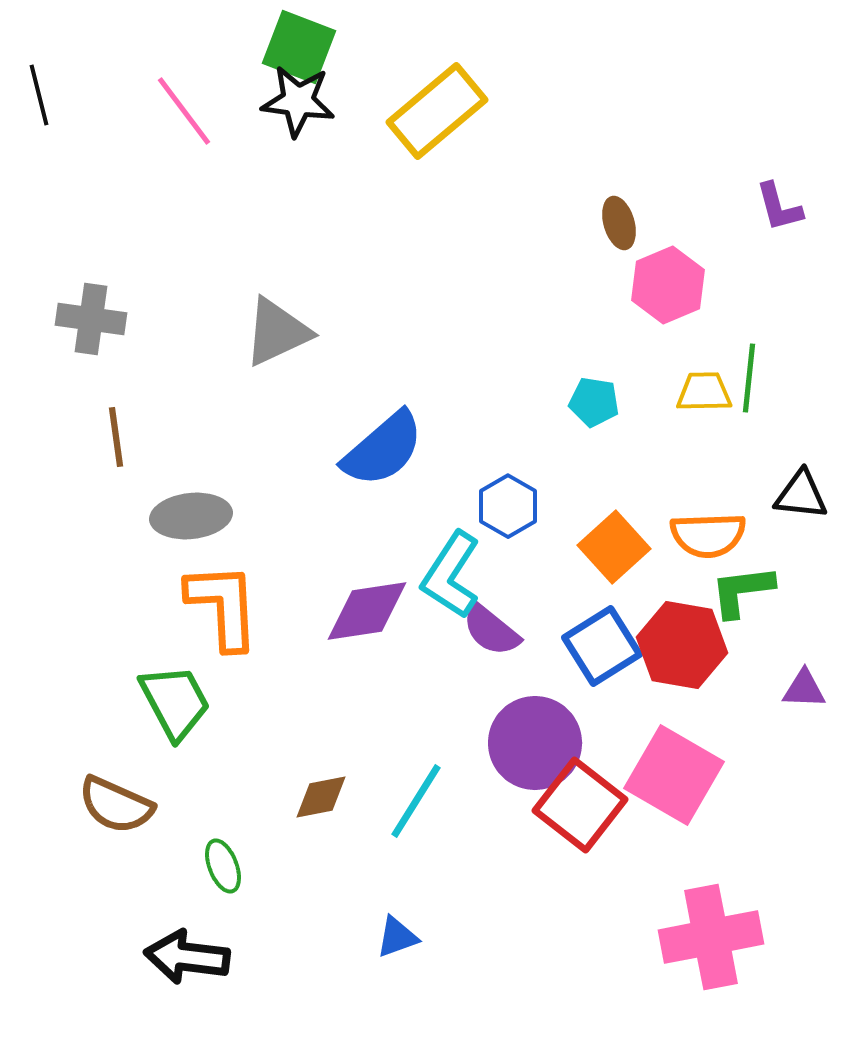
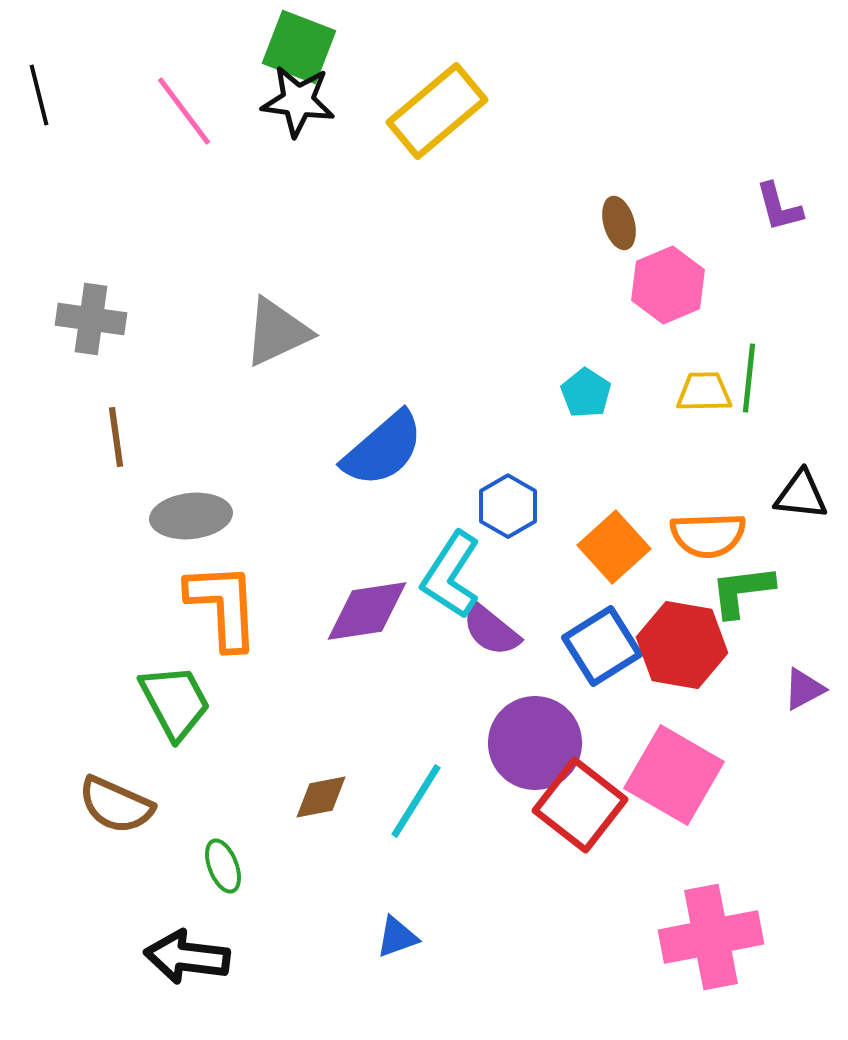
cyan pentagon: moved 8 px left, 9 px up; rotated 24 degrees clockwise
purple triangle: rotated 30 degrees counterclockwise
